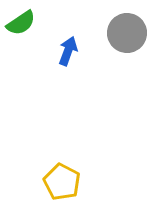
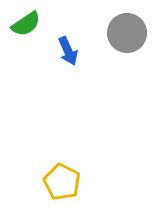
green semicircle: moved 5 px right, 1 px down
blue arrow: rotated 136 degrees clockwise
